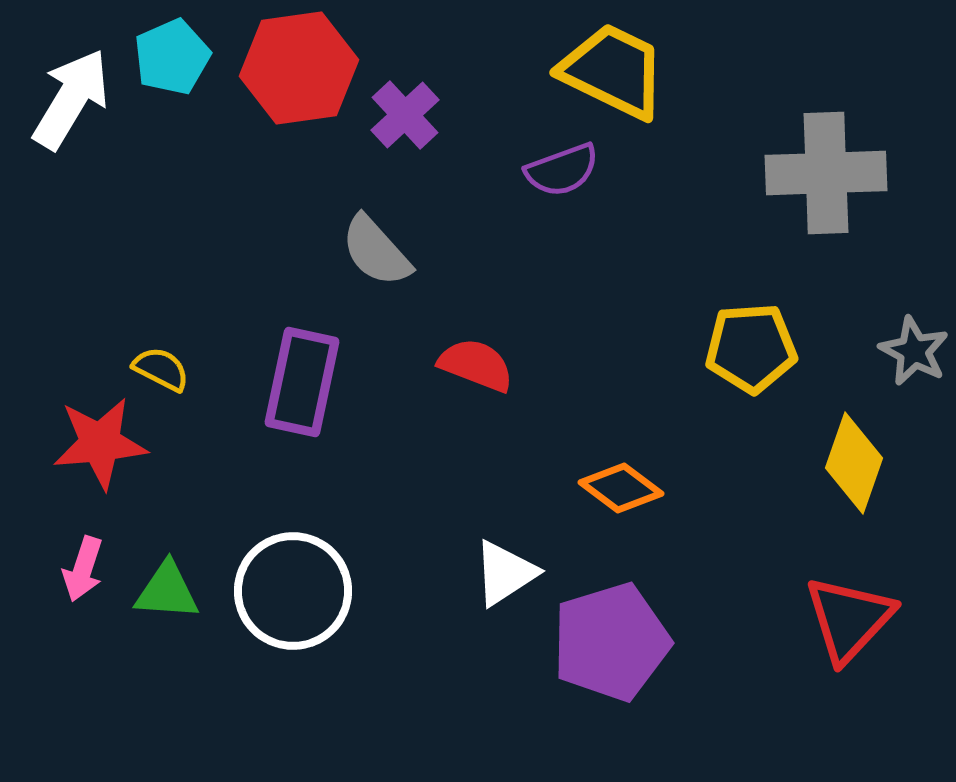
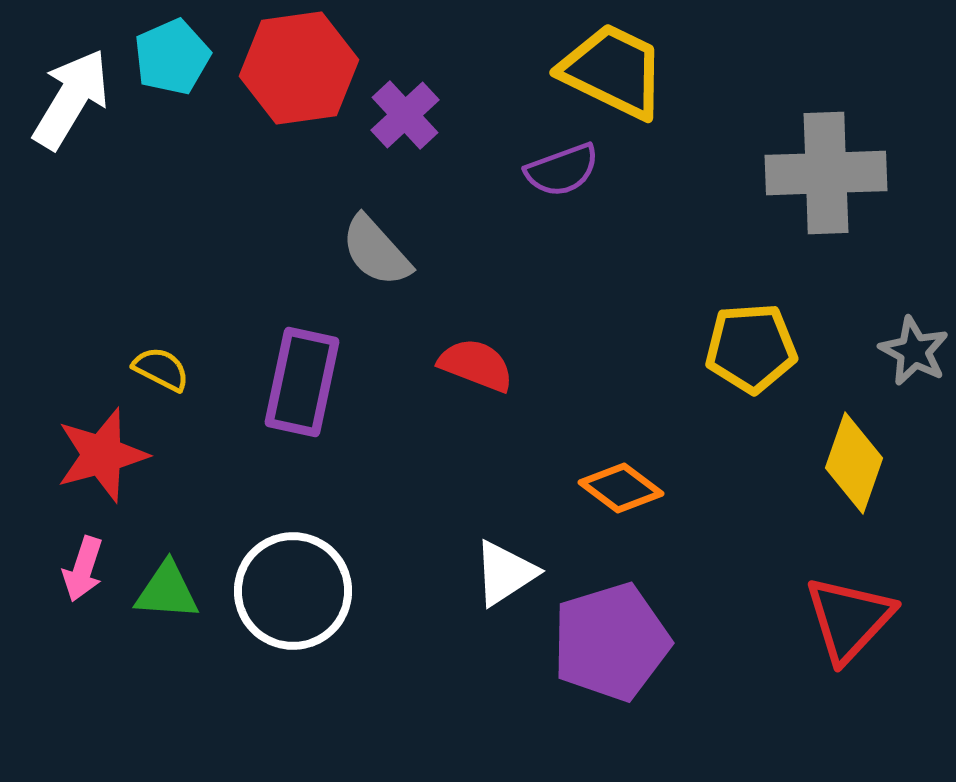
red star: moved 2 px right, 12 px down; rotated 10 degrees counterclockwise
